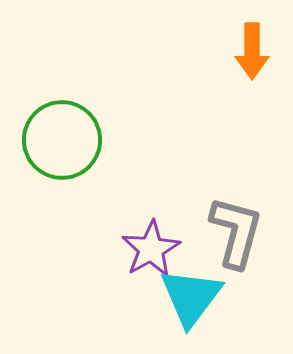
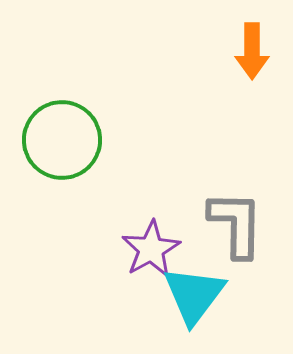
gray L-shape: moved 8 px up; rotated 14 degrees counterclockwise
cyan triangle: moved 3 px right, 2 px up
